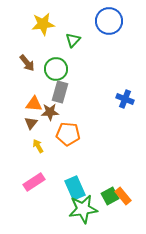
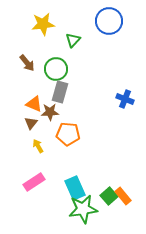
orange triangle: rotated 18 degrees clockwise
green square: moved 1 px left; rotated 12 degrees counterclockwise
